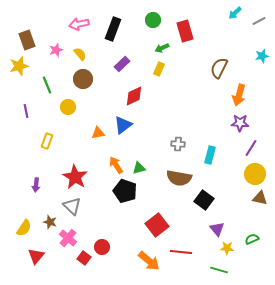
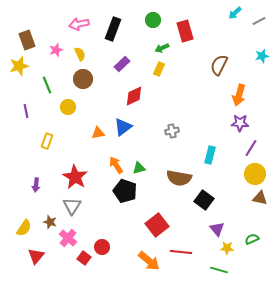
yellow semicircle at (80, 54): rotated 16 degrees clockwise
brown semicircle at (219, 68): moved 3 px up
blue triangle at (123, 125): moved 2 px down
gray cross at (178, 144): moved 6 px left, 13 px up; rotated 16 degrees counterclockwise
gray triangle at (72, 206): rotated 18 degrees clockwise
